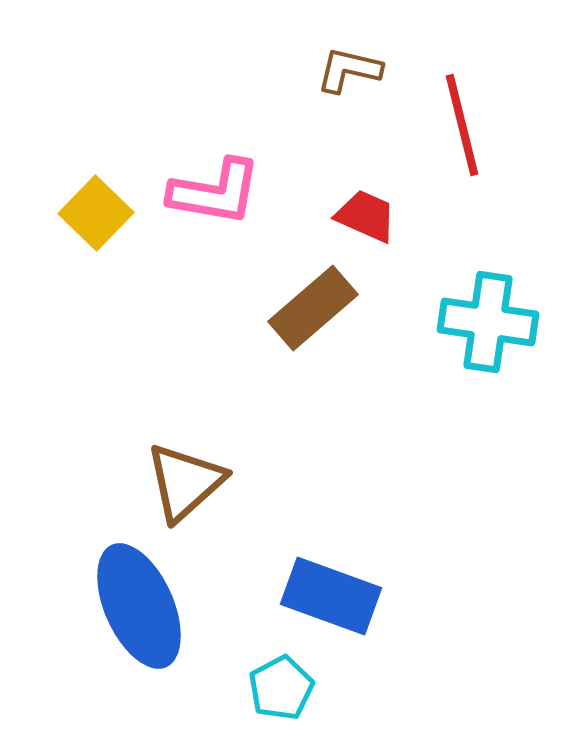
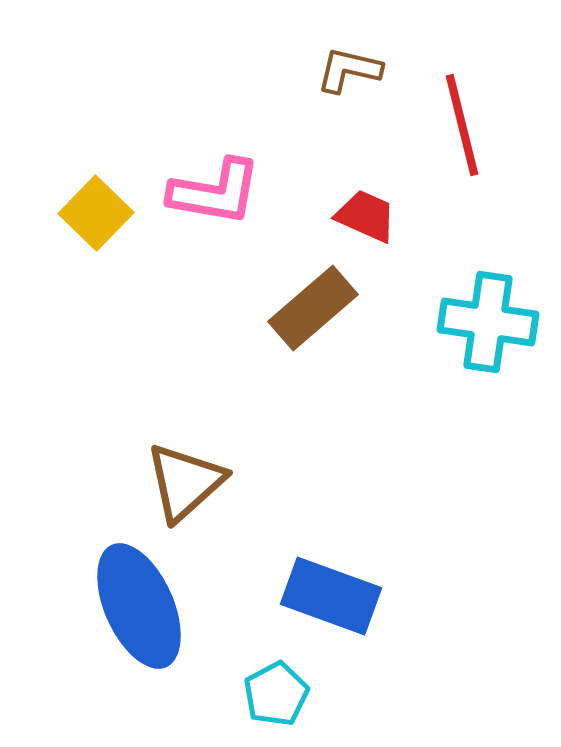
cyan pentagon: moved 5 px left, 6 px down
